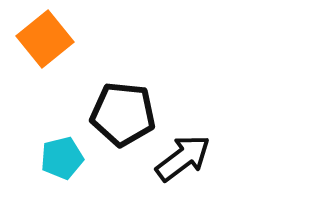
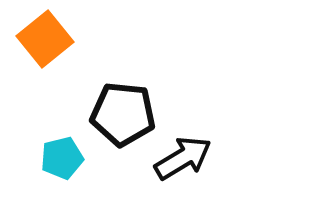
black arrow: rotated 6 degrees clockwise
